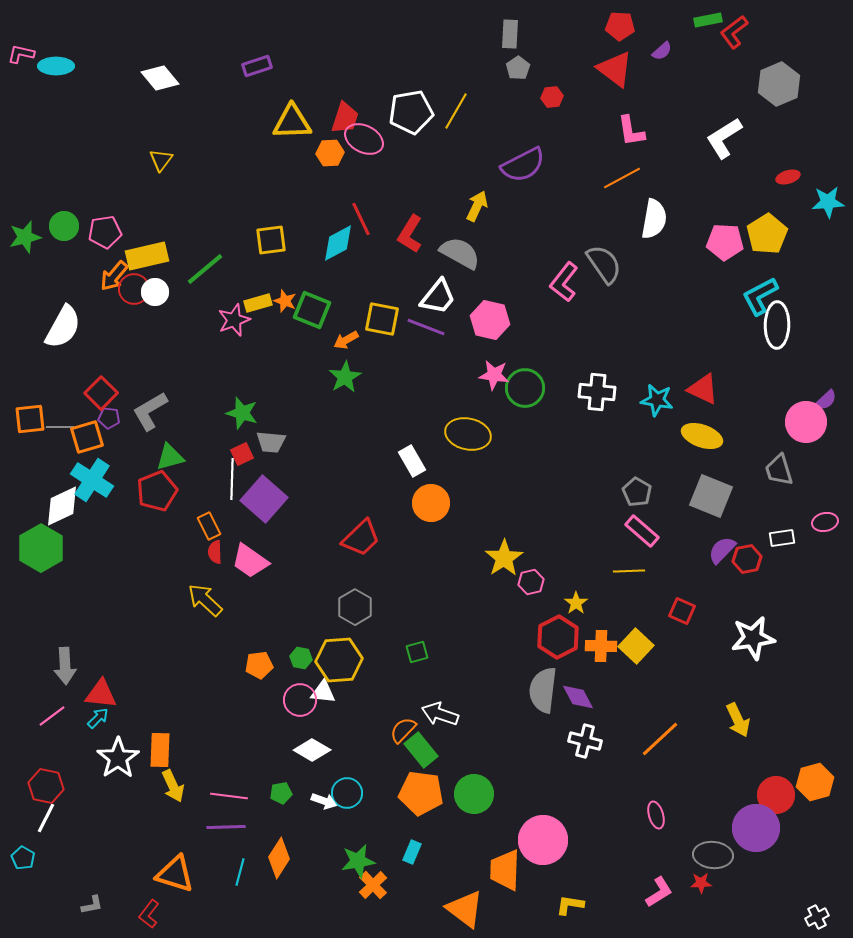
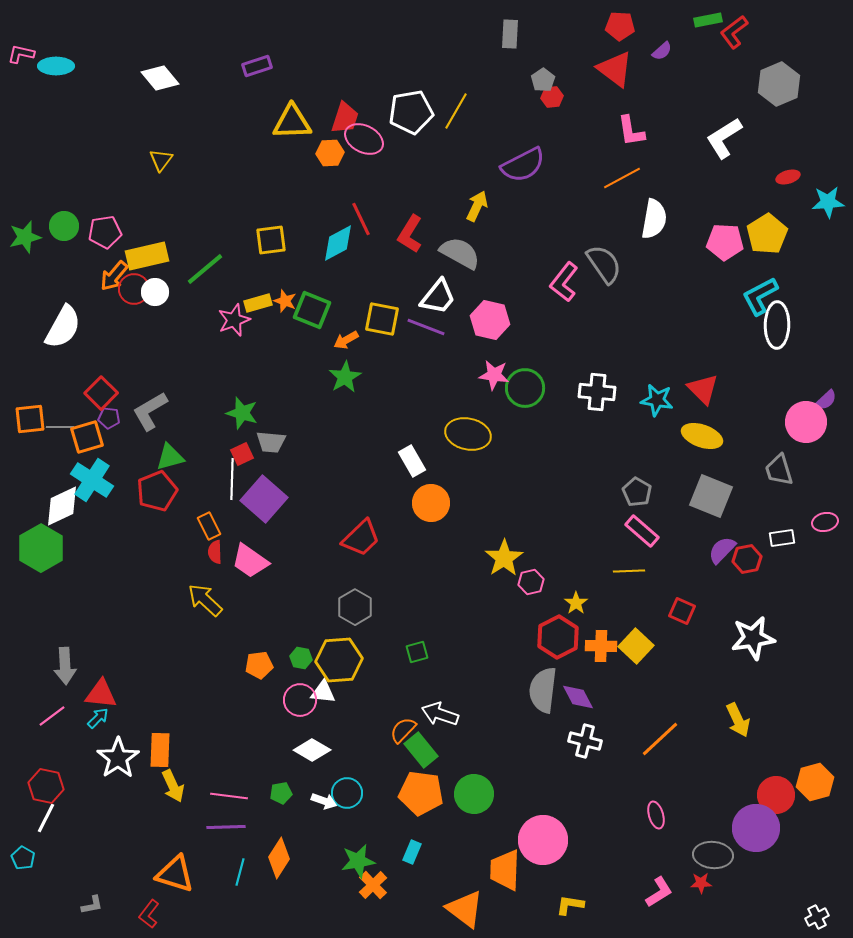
gray pentagon at (518, 68): moved 25 px right, 12 px down
red triangle at (703, 389): rotated 20 degrees clockwise
